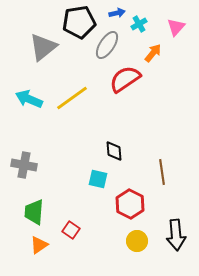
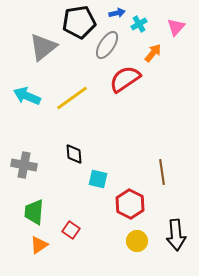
cyan arrow: moved 2 px left, 3 px up
black diamond: moved 40 px left, 3 px down
